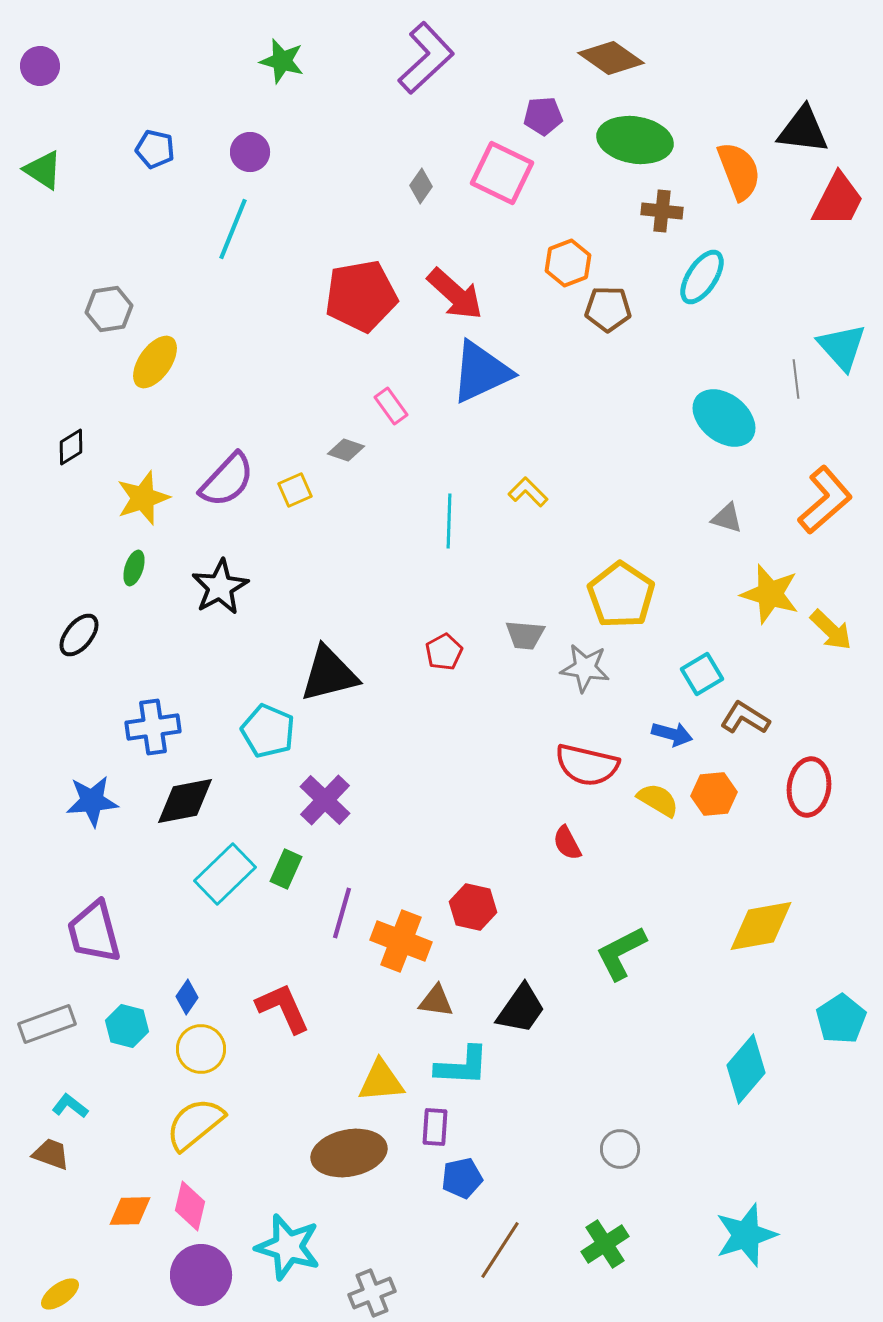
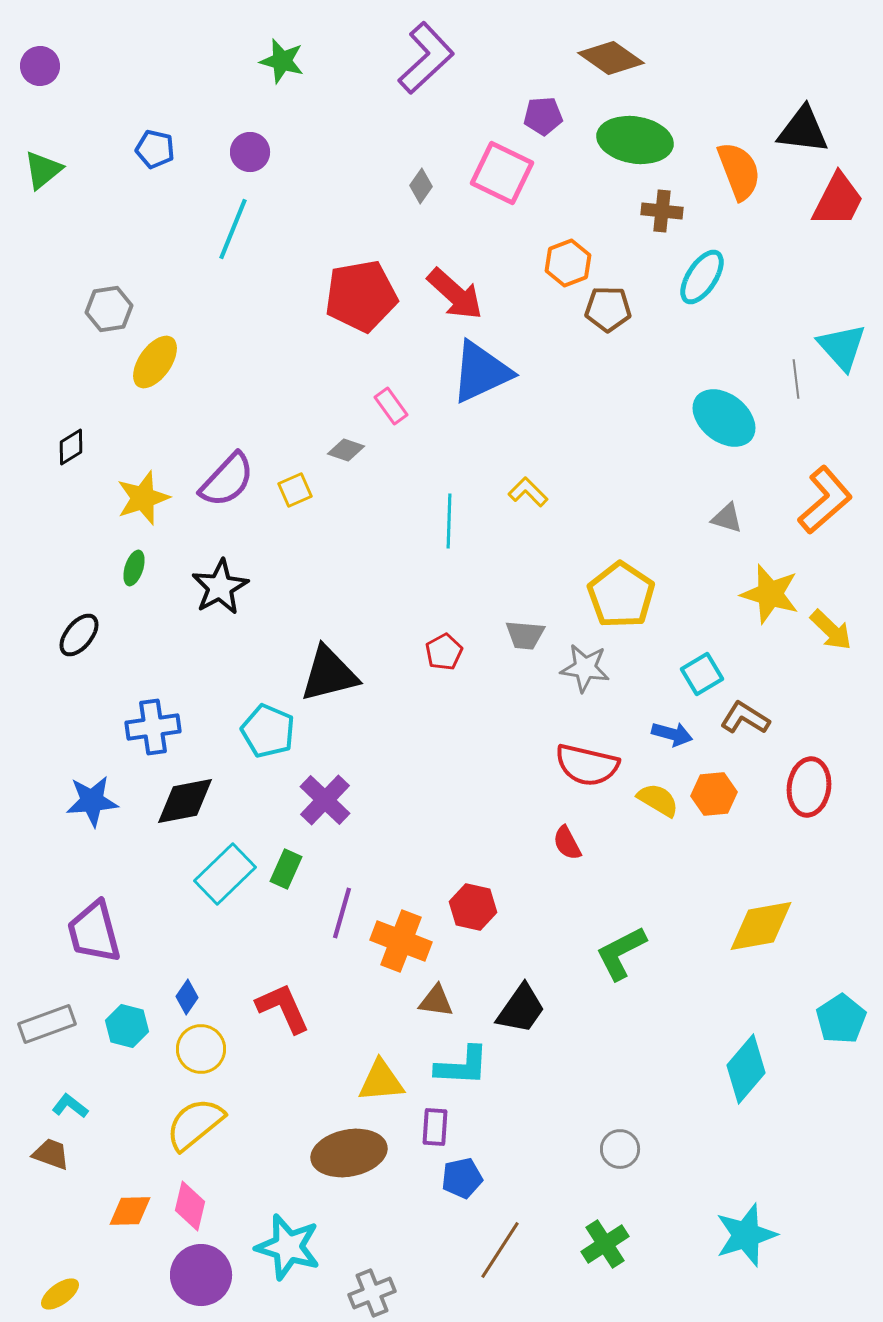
green triangle at (43, 170): rotated 48 degrees clockwise
